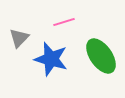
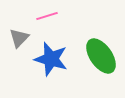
pink line: moved 17 px left, 6 px up
